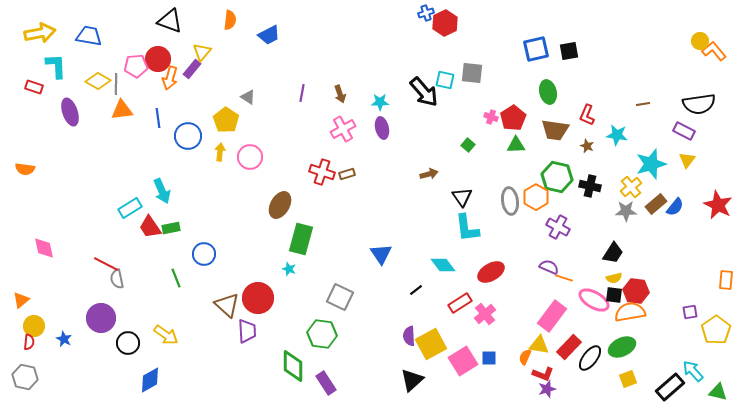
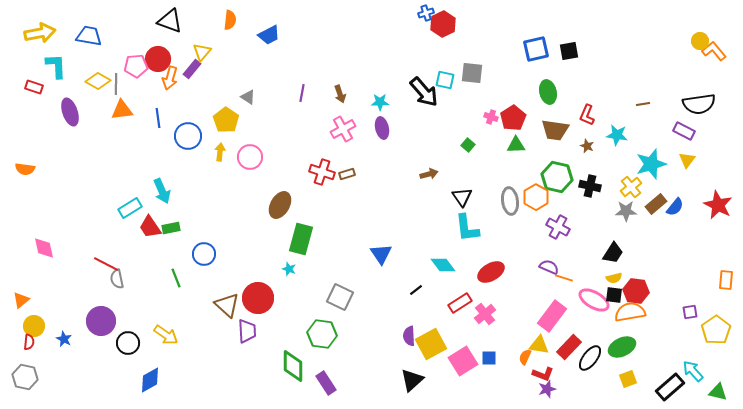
red hexagon at (445, 23): moved 2 px left, 1 px down
purple circle at (101, 318): moved 3 px down
